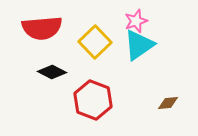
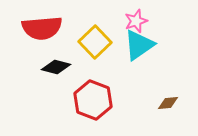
black diamond: moved 4 px right, 5 px up; rotated 12 degrees counterclockwise
